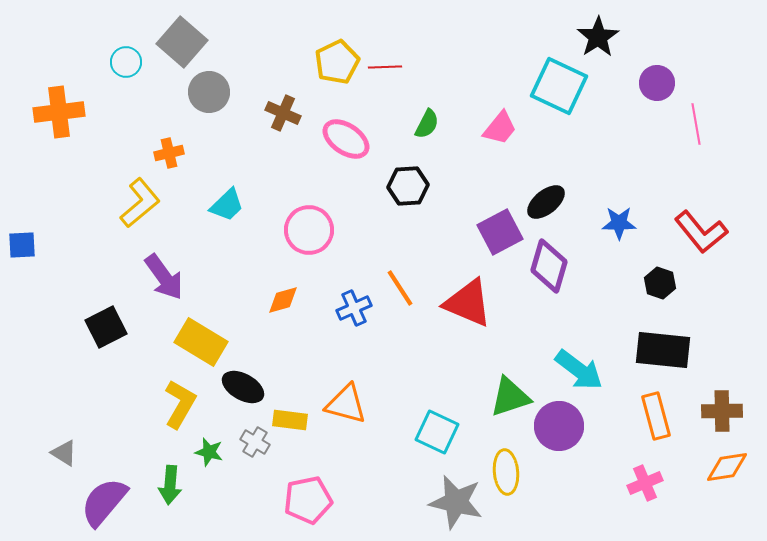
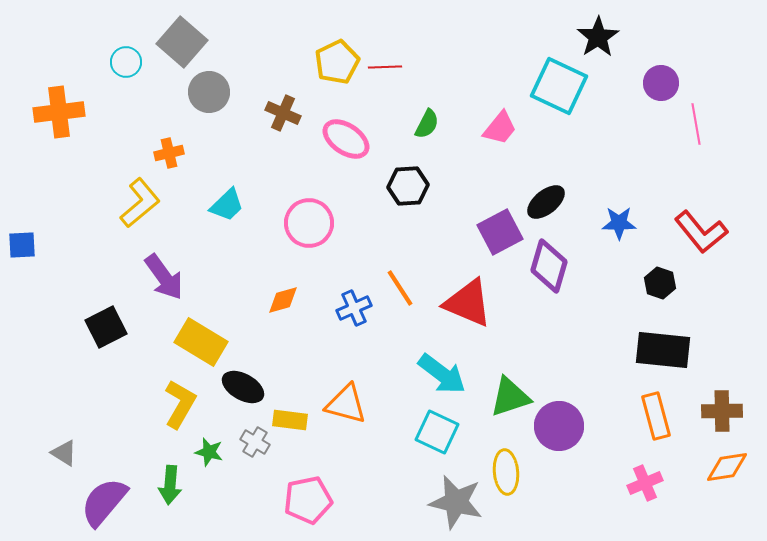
purple circle at (657, 83): moved 4 px right
pink circle at (309, 230): moved 7 px up
cyan arrow at (579, 370): moved 137 px left, 4 px down
